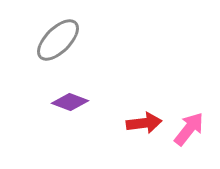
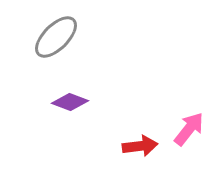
gray ellipse: moved 2 px left, 3 px up
red arrow: moved 4 px left, 23 px down
